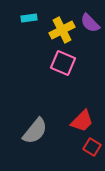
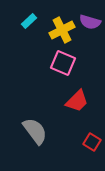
cyan rectangle: moved 3 px down; rotated 35 degrees counterclockwise
purple semicircle: moved 1 px up; rotated 30 degrees counterclockwise
red trapezoid: moved 5 px left, 20 px up
gray semicircle: rotated 76 degrees counterclockwise
red square: moved 5 px up
